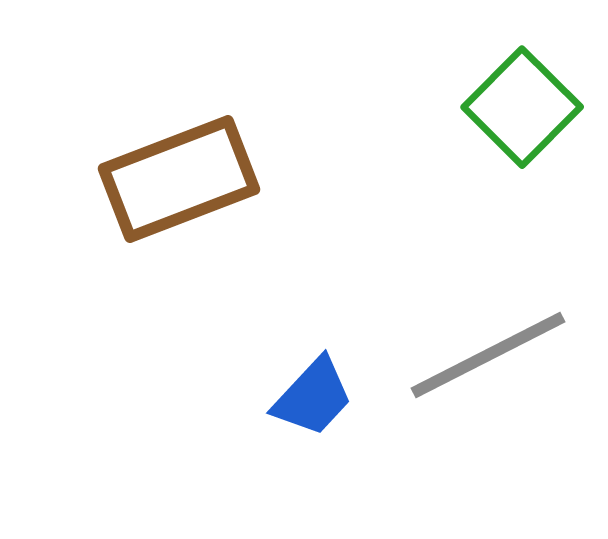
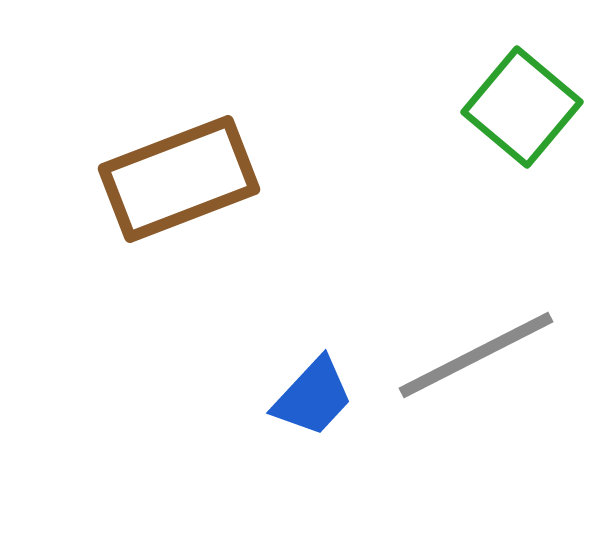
green square: rotated 5 degrees counterclockwise
gray line: moved 12 px left
